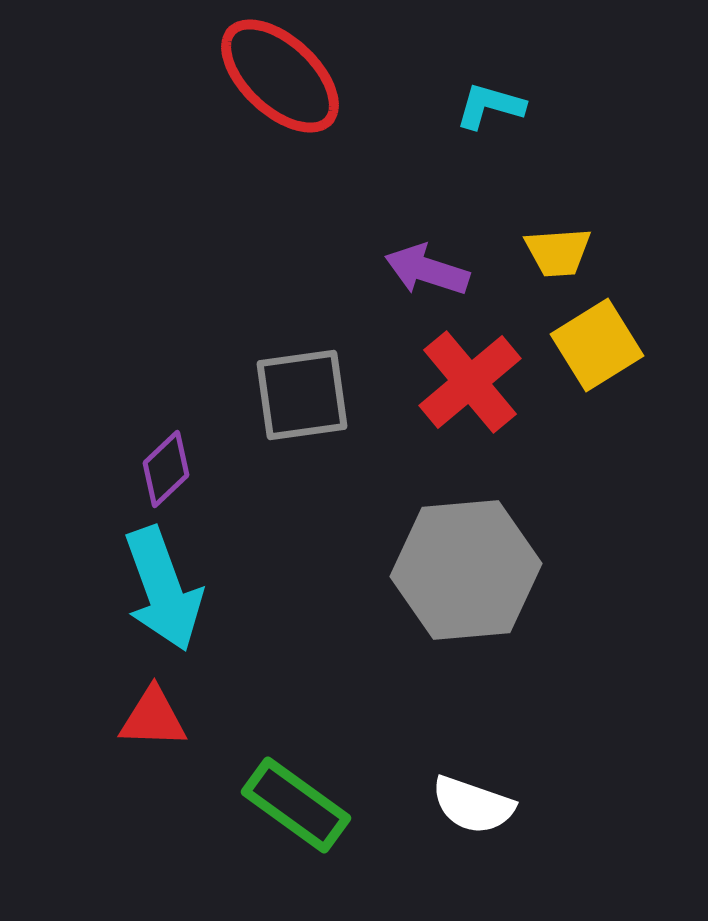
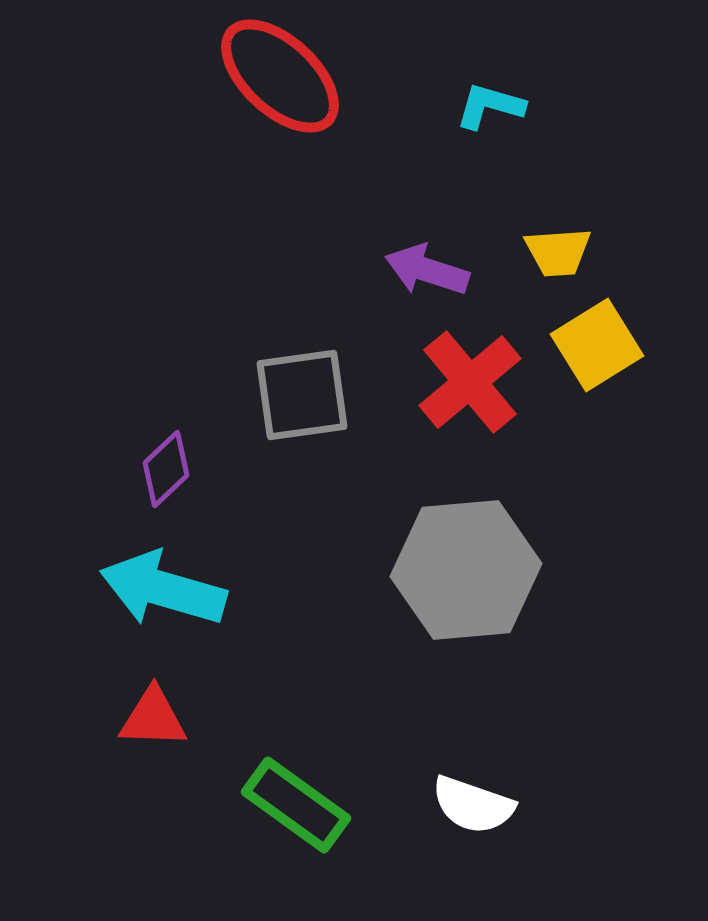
cyan arrow: rotated 126 degrees clockwise
